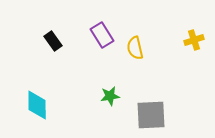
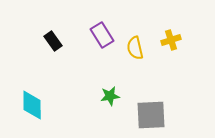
yellow cross: moved 23 px left
cyan diamond: moved 5 px left
